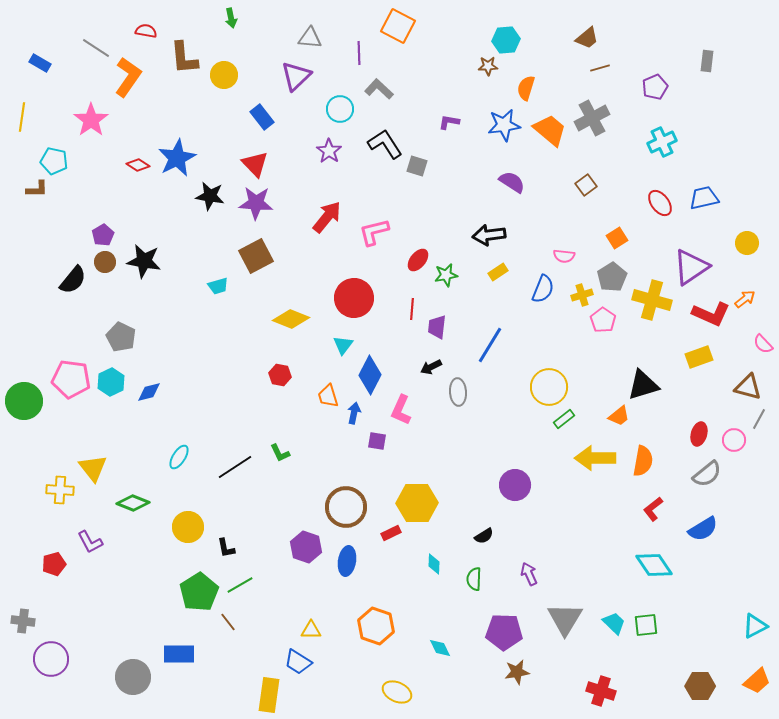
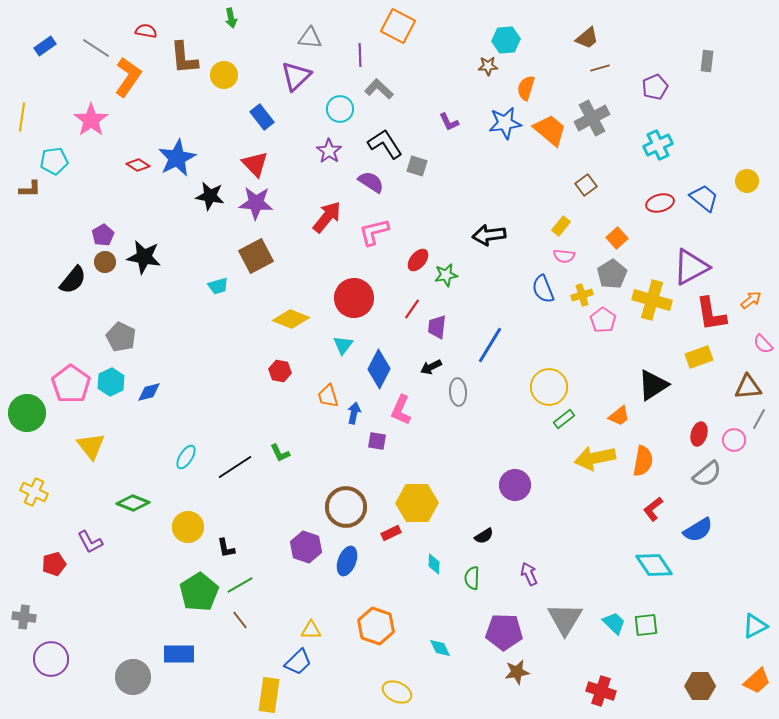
purple line at (359, 53): moved 1 px right, 2 px down
blue rectangle at (40, 63): moved 5 px right, 17 px up; rotated 65 degrees counterclockwise
purple L-shape at (449, 122): rotated 125 degrees counterclockwise
blue star at (504, 125): moved 1 px right, 2 px up
cyan cross at (662, 142): moved 4 px left, 3 px down
cyan pentagon at (54, 161): rotated 20 degrees counterclockwise
purple semicircle at (512, 182): moved 141 px left
brown L-shape at (37, 189): moved 7 px left
blue trapezoid at (704, 198): rotated 52 degrees clockwise
red ellipse at (660, 203): rotated 68 degrees counterclockwise
orange square at (617, 238): rotated 10 degrees counterclockwise
yellow circle at (747, 243): moved 62 px up
black star at (144, 261): moved 4 px up
purple triangle at (691, 267): rotated 6 degrees clockwise
yellow rectangle at (498, 272): moved 63 px right, 46 px up; rotated 18 degrees counterclockwise
gray pentagon at (612, 277): moved 3 px up
blue semicircle at (543, 289): rotated 136 degrees clockwise
orange arrow at (745, 299): moved 6 px right, 1 px down
red line at (412, 309): rotated 30 degrees clockwise
red L-shape at (711, 314): rotated 57 degrees clockwise
red hexagon at (280, 375): moved 4 px up
blue diamond at (370, 375): moved 9 px right, 6 px up
pink pentagon at (71, 379): moved 5 px down; rotated 27 degrees clockwise
black triangle at (643, 385): moved 10 px right; rotated 16 degrees counterclockwise
brown triangle at (748, 387): rotated 20 degrees counterclockwise
green circle at (24, 401): moved 3 px right, 12 px down
cyan ellipse at (179, 457): moved 7 px right
yellow arrow at (595, 458): rotated 12 degrees counterclockwise
yellow triangle at (93, 468): moved 2 px left, 22 px up
yellow cross at (60, 490): moved 26 px left, 2 px down; rotated 20 degrees clockwise
blue semicircle at (703, 529): moved 5 px left, 1 px down
blue ellipse at (347, 561): rotated 12 degrees clockwise
green semicircle at (474, 579): moved 2 px left, 1 px up
gray cross at (23, 621): moved 1 px right, 4 px up
brown line at (228, 622): moved 12 px right, 2 px up
blue trapezoid at (298, 662): rotated 76 degrees counterclockwise
